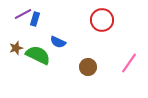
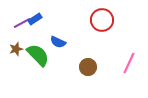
purple line: moved 1 px left, 9 px down
blue rectangle: rotated 40 degrees clockwise
brown star: moved 1 px down
green semicircle: rotated 20 degrees clockwise
pink line: rotated 10 degrees counterclockwise
